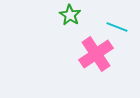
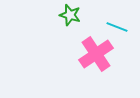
green star: rotated 15 degrees counterclockwise
